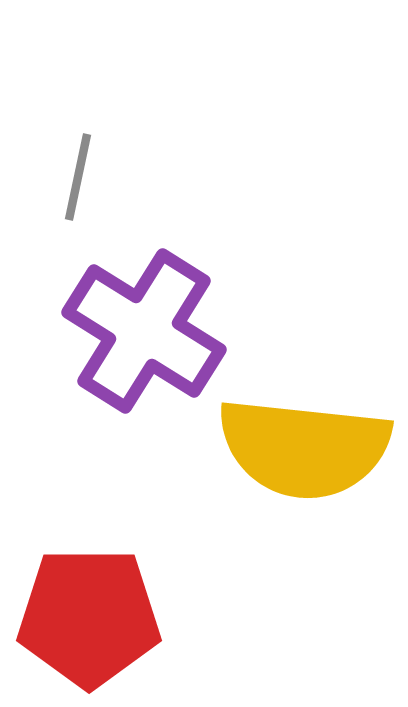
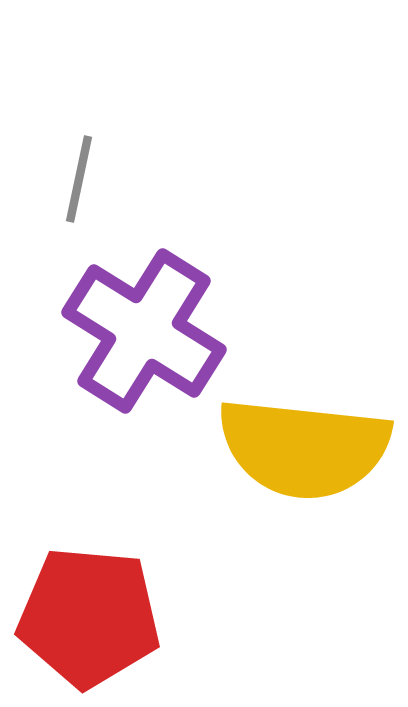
gray line: moved 1 px right, 2 px down
red pentagon: rotated 5 degrees clockwise
